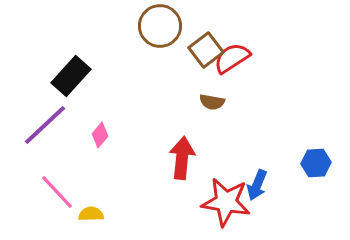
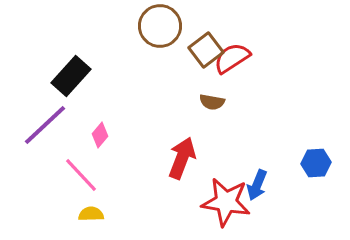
red arrow: rotated 15 degrees clockwise
pink line: moved 24 px right, 17 px up
